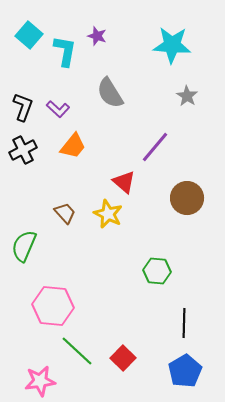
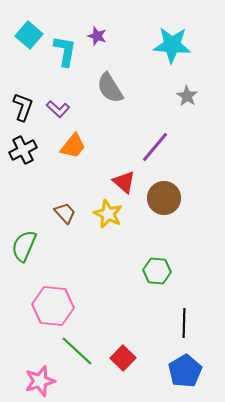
gray semicircle: moved 5 px up
brown circle: moved 23 px left
pink star: rotated 8 degrees counterclockwise
